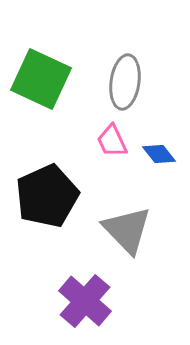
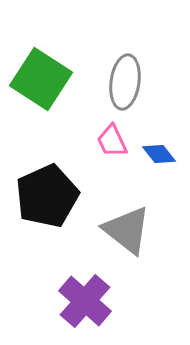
green square: rotated 8 degrees clockwise
gray triangle: rotated 8 degrees counterclockwise
